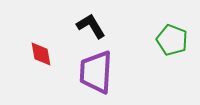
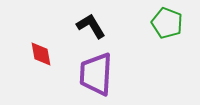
green pentagon: moved 5 px left, 17 px up
purple trapezoid: moved 2 px down
